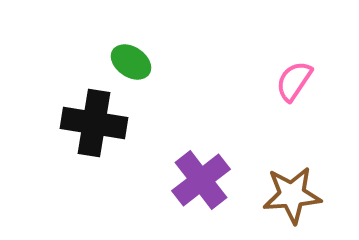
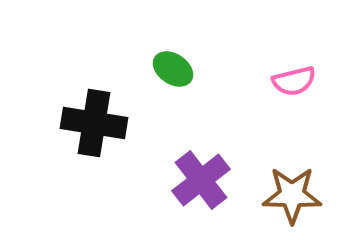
green ellipse: moved 42 px right, 7 px down
pink semicircle: rotated 138 degrees counterclockwise
brown star: rotated 6 degrees clockwise
